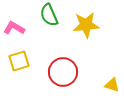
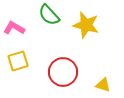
green semicircle: rotated 20 degrees counterclockwise
yellow star: rotated 20 degrees clockwise
yellow square: moved 1 px left
yellow triangle: moved 9 px left
